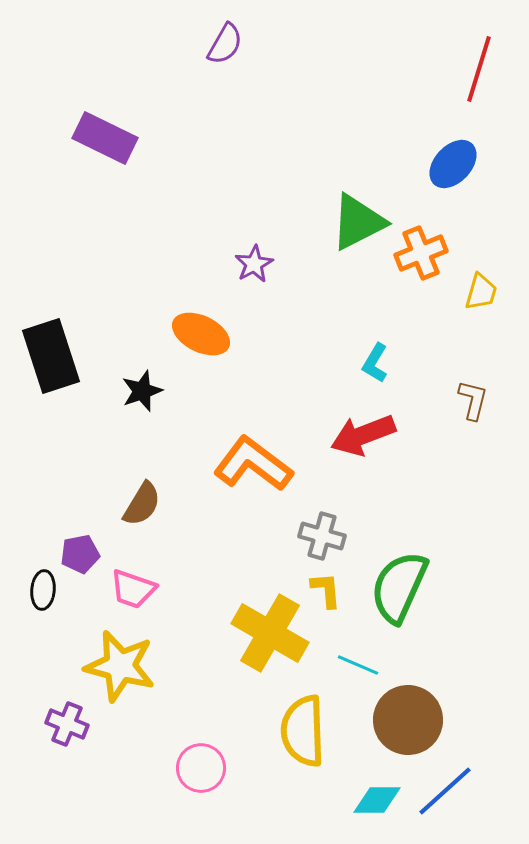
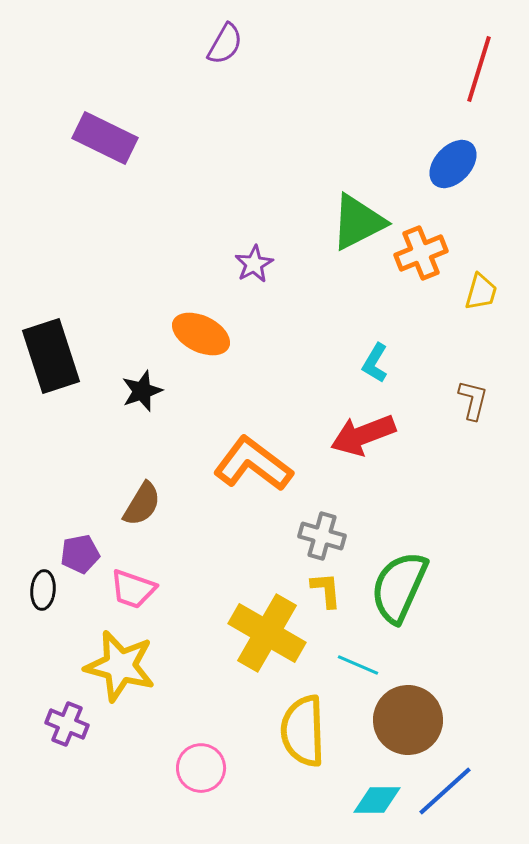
yellow cross: moved 3 px left
